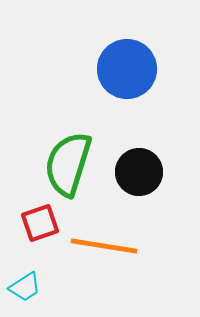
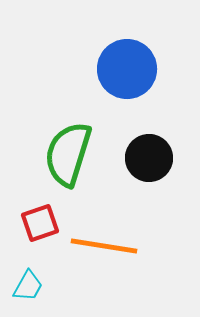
green semicircle: moved 10 px up
black circle: moved 10 px right, 14 px up
cyan trapezoid: moved 3 px right, 1 px up; rotated 28 degrees counterclockwise
